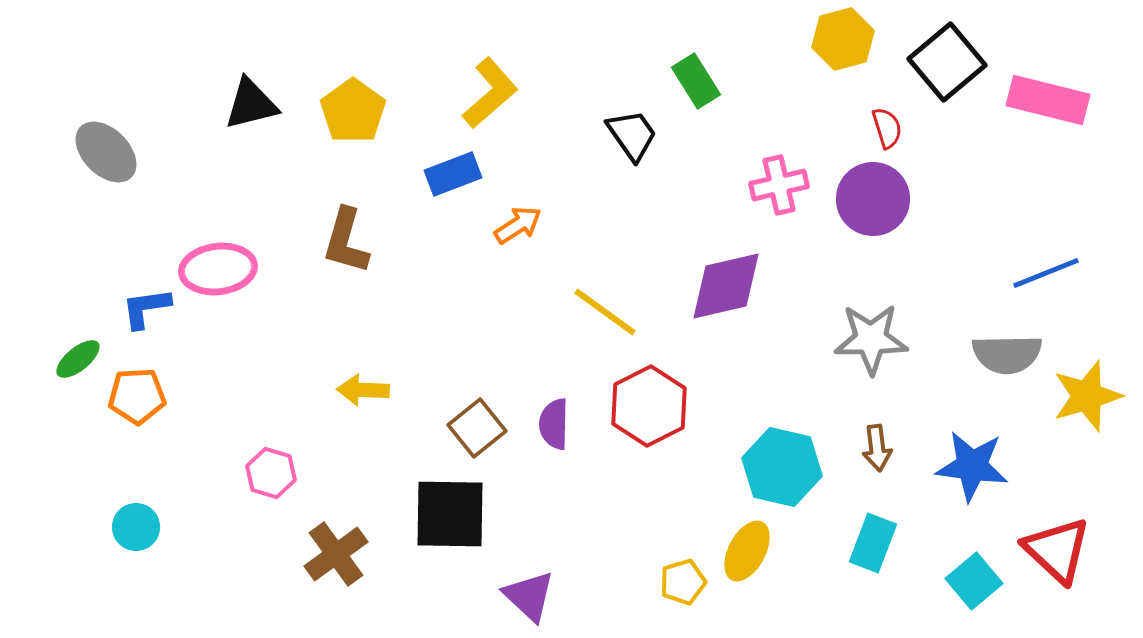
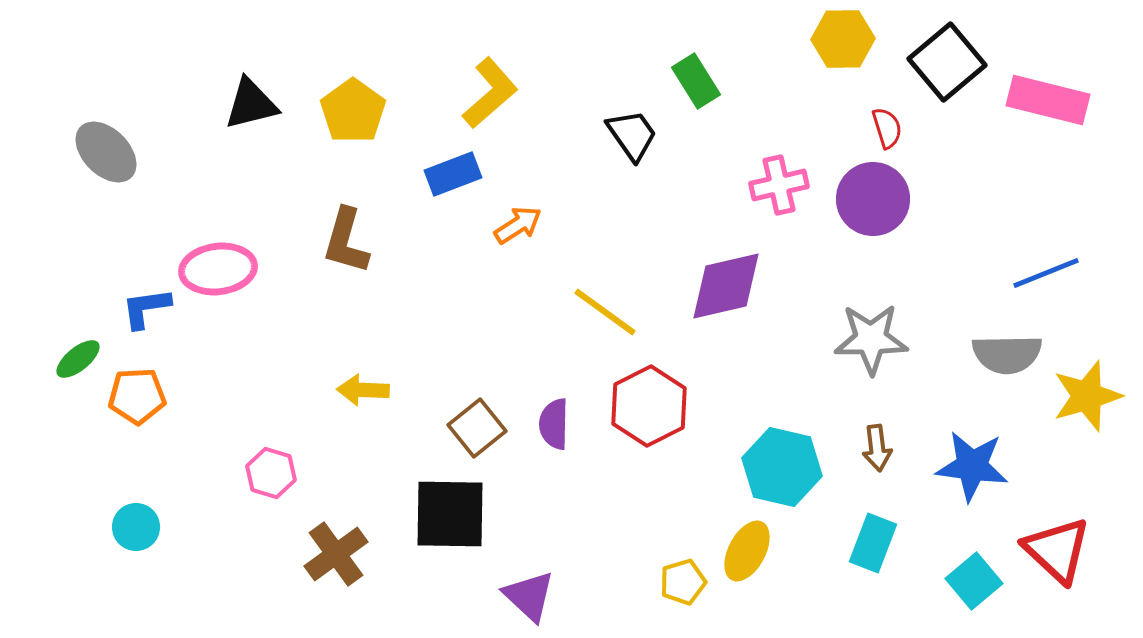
yellow hexagon at (843, 39): rotated 14 degrees clockwise
